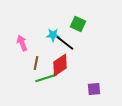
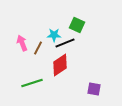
green square: moved 1 px left, 1 px down
cyan star: moved 1 px right
black line: rotated 60 degrees counterclockwise
brown line: moved 2 px right, 15 px up; rotated 16 degrees clockwise
green line: moved 14 px left, 5 px down
purple square: rotated 16 degrees clockwise
